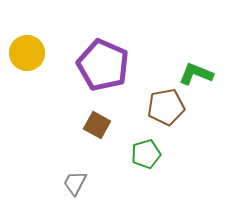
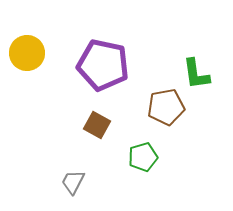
purple pentagon: rotated 12 degrees counterclockwise
green L-shape: rotated 120 degrees counterclockwise
green pentagon: moved 3 px left, 3 px down
gray trapezoid: moved 2 px left, 1 px up
